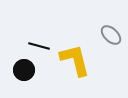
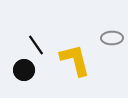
gray ellipse: moved 1 px right, 3 px down; rotated 45 degrees counterclockwise
black line: moved 3 px left, 1 px up; rotated 40 degrees clockwise
